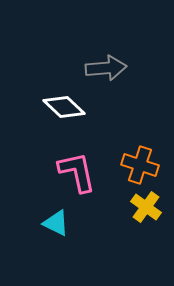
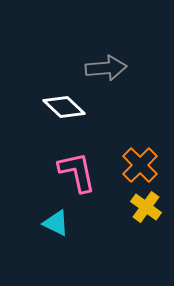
orange cross: rotated 27 degrees clockwise
